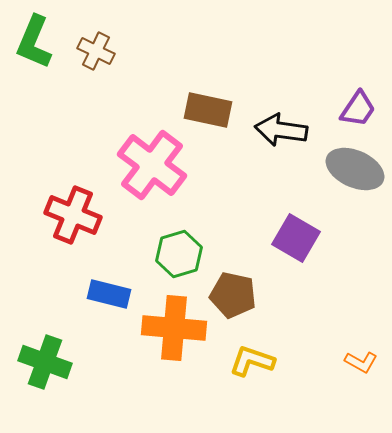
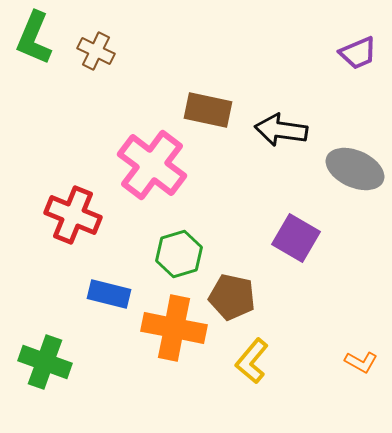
green L-shape: moved 4 px up
purple trapezoid: moved 56 px up; rotated 33 degrees clockwise
brown pentagon: moved 1 px left, 2 px down
orange cross: rotated 6 degrees clockwise
yellow L-shape: rotated 69 degrees counterclockwise
